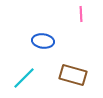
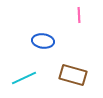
pink line: moved 2 px left, 1 px down
cyan line: rotated 20 degrees clockwise
